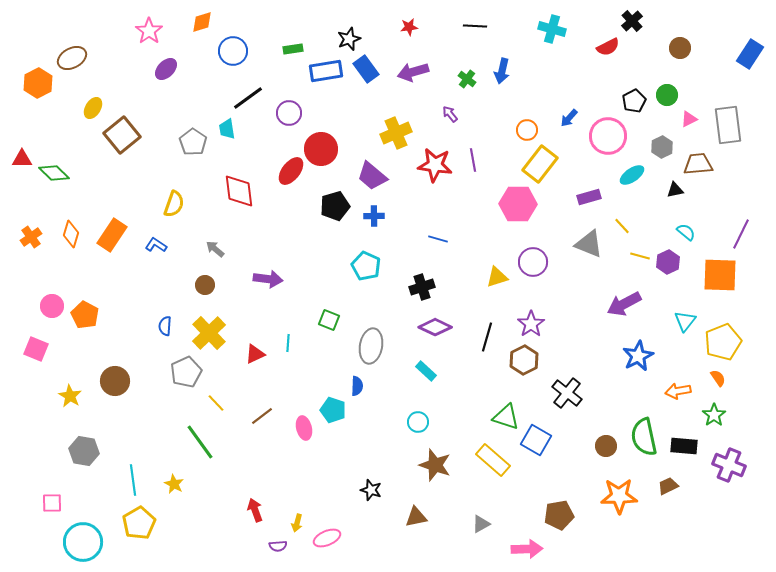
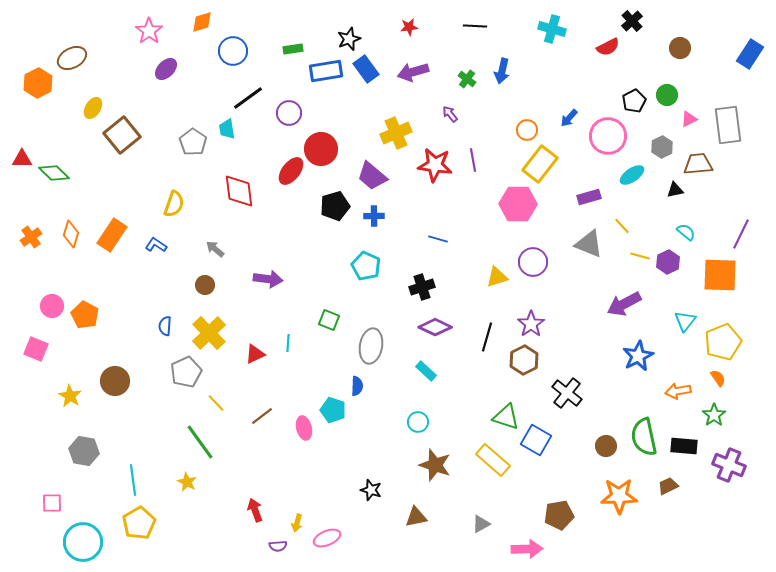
yellow star at (174, 484): moved 13 px right, 2 px up
